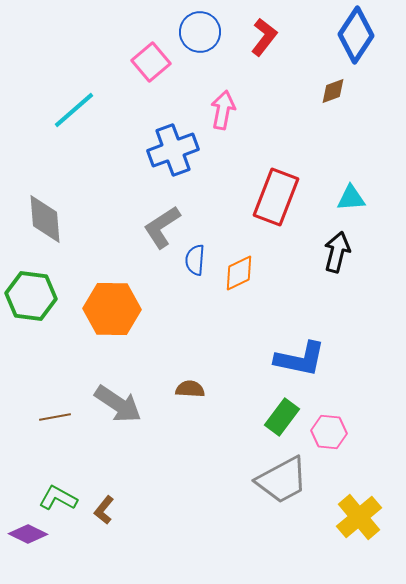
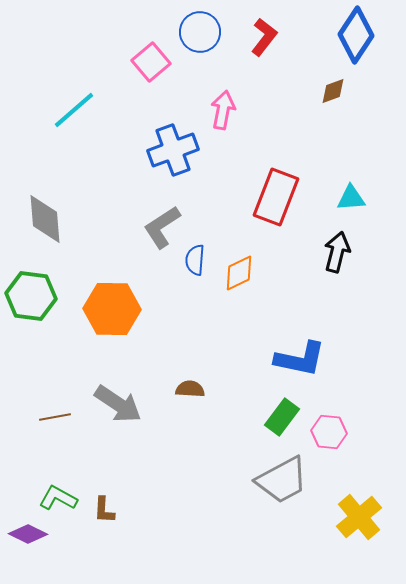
brown L-shape: rotated 36 degrees counterclockwise
